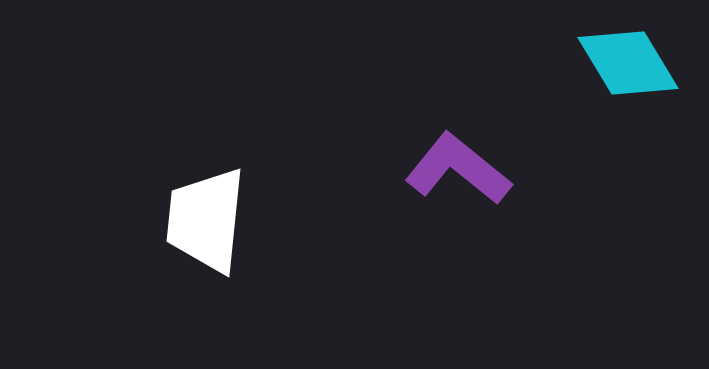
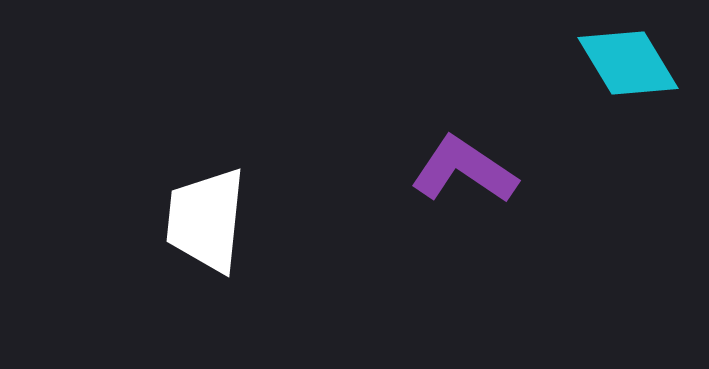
purple L-shape: moved 6 px right, 1 px down; rotated 5 degrees counterclockwise
